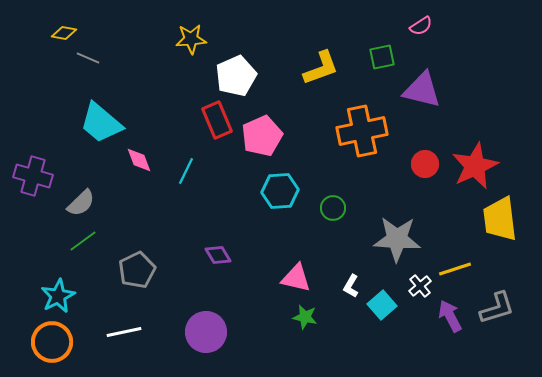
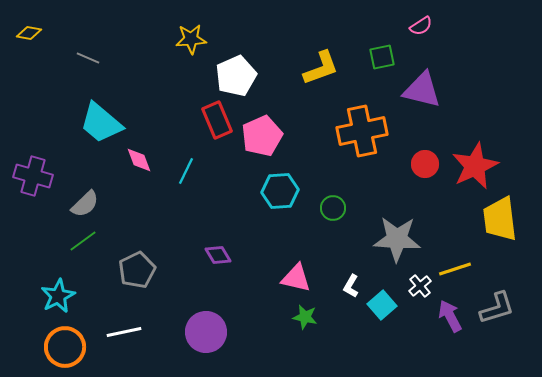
yellow diamond: moved 35 px left
gray semicircle: moved 4 px right, 1 px down
orange circle: moved 13 px right, 5 px down
